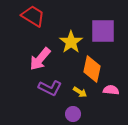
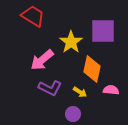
pink arrow: moved 2 px right, 1 px down; rotated 10 degrees clockwise
